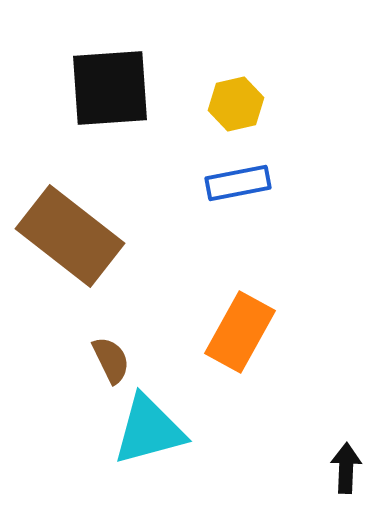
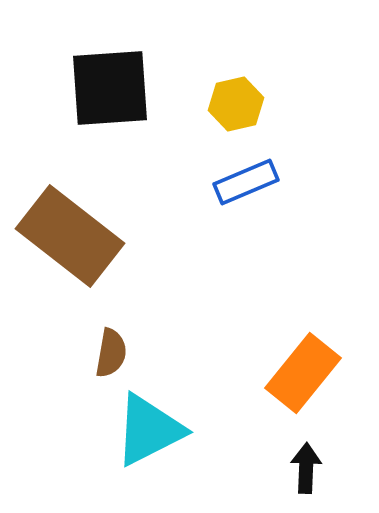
blue rectangle: moved 8 px right, 1 px up; rotated 12 degrees counterclockwise
orange rectangle: moved 63 px right, 41 px down; rotated 10 degrees clockwise
brown semicircle: moved 7 px up; rotated 36 degrees clockwise
cyan triangle: rotated 12 degrees counterclockwise
black arrow: moved 40 px left
